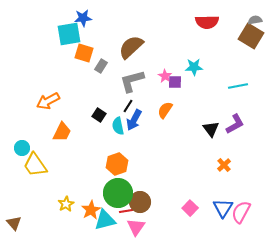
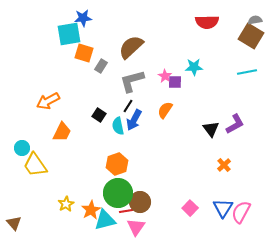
cyan line: moved 9 px right, 14 px up
